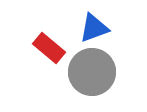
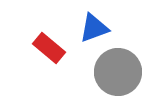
gray circle: moved 26 px right
